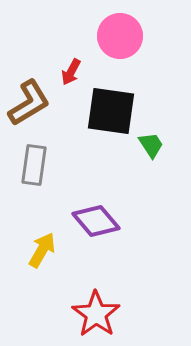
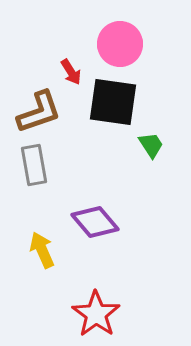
pink circle: moved 8 px down
red arrow: rotated 60 degrees counterclockwise
brown L-shape: moved 10 px right, 9 px down; rotated 12 degrees clockwise
black square: moved 2 px right, 9 px up
gray rectangle: rotated 18 degrees counterclockwise
purple diamond: moved 1 px left, 1 px down
yellow arrow: rotated 54 degrees counterclockwise
